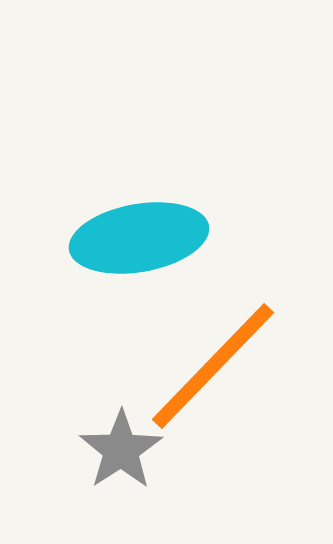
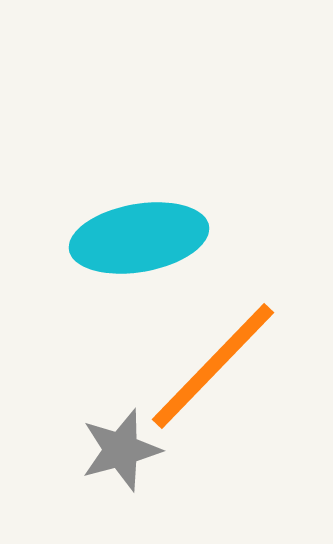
gray star: rotated 18 degrees clockwise
